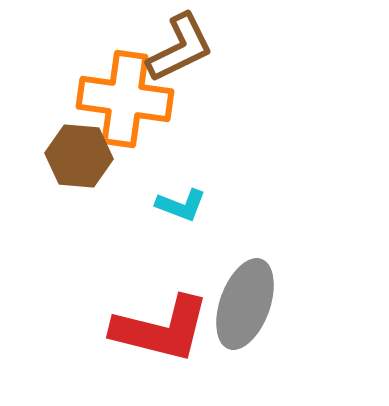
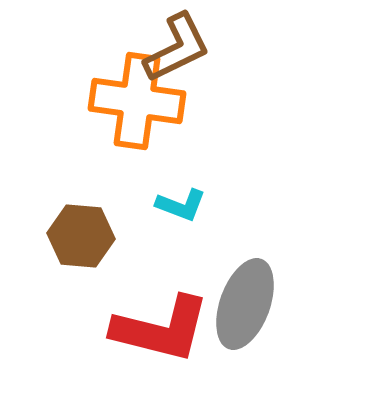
brown L-shape: moved 3 px left
orange cross: moved 12 px right, 2 px down
brown hexagon: moved 2 px right, 80 px down
